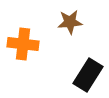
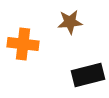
black rectangle: rotated 44 degrees clockwise
